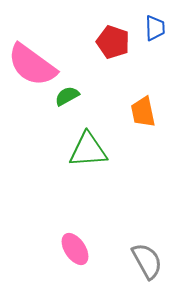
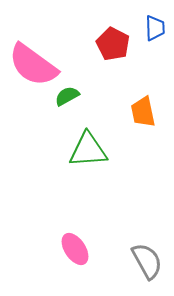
red pentagon: moved 2 px down; rotated 8 degrees clockwise
pink semicircle: moved 1 px right
